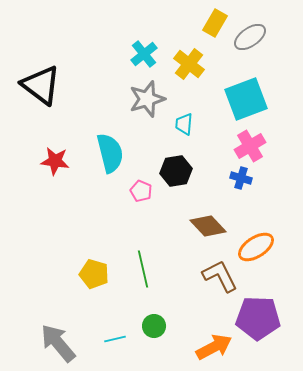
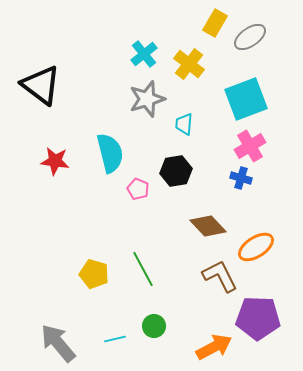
pink pentagon: moved 3 px left, 2 px up
green line: rotated 15 degrees counterclockwise
